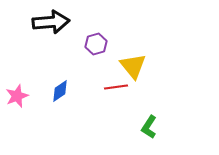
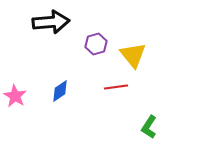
yellow triangle: moved 11 px up
pink star: moved 2 px left; rotated 20 degrees counterclockwise
